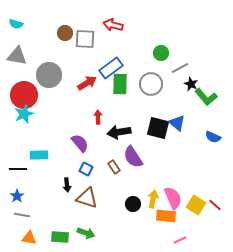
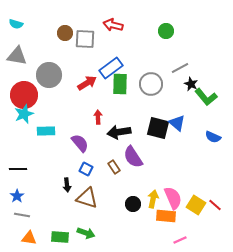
green circle at (161, 53): moved 5 px right, 22 px up
cyan rectangle at (39, 155): moved 7 px right, 24 px up
